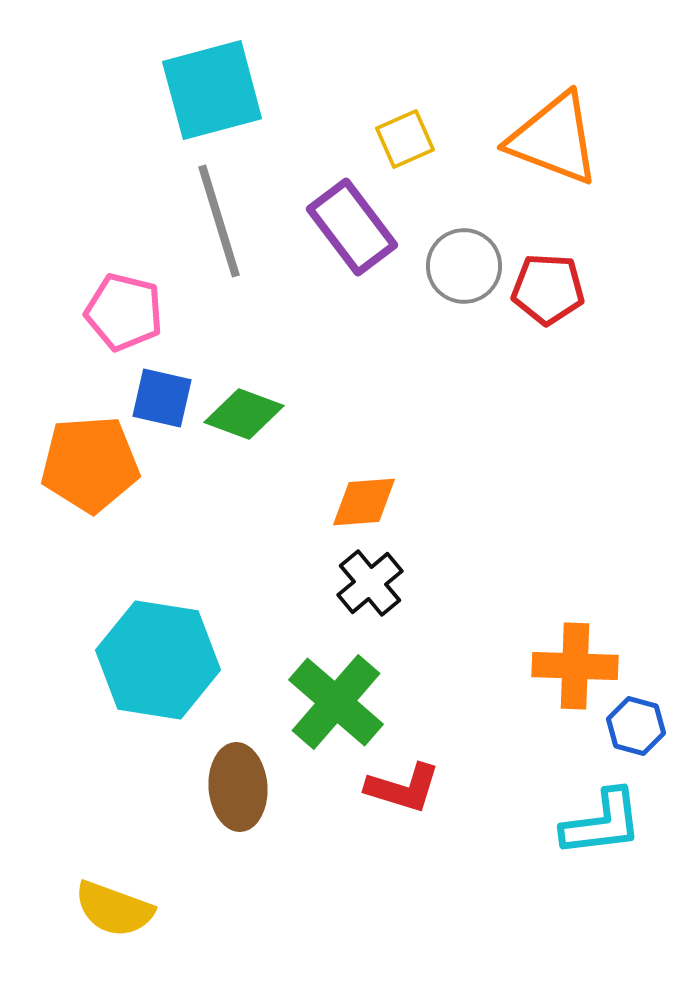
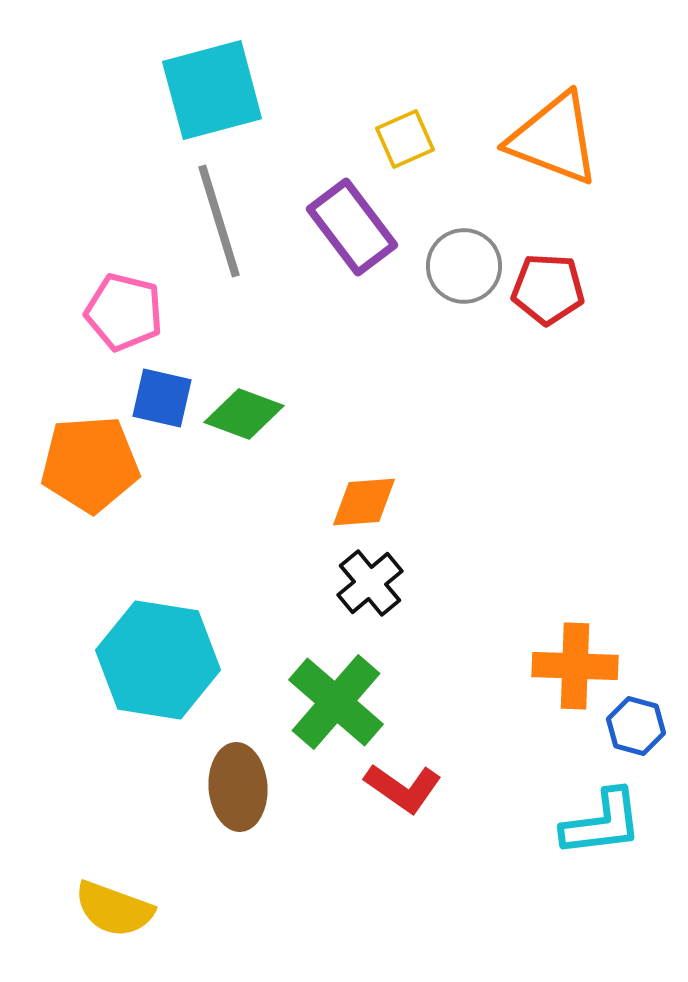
red L-shape: rotated 18 degrees clockwise
